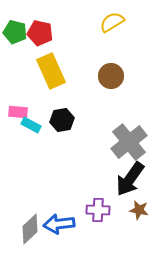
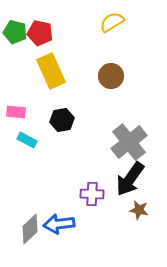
pink rectangle: moved 2 px left
cyan rectangle: moved 4 px left, 15 px down
purple cross: moved 6 px left, 16 px up
